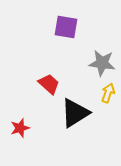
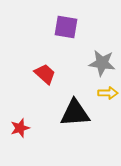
red trapezoid: moved 4 px left, 10 px up
yellow arrow: rotated 72 degrees clockwise
black triangle: rotated 28 degrees clockwise
